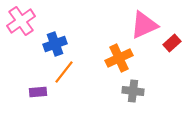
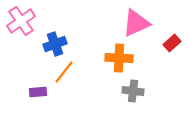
pink triangle: moved 8 px left, 2 px up
orange cross: rotated 28 degrees clockwise
